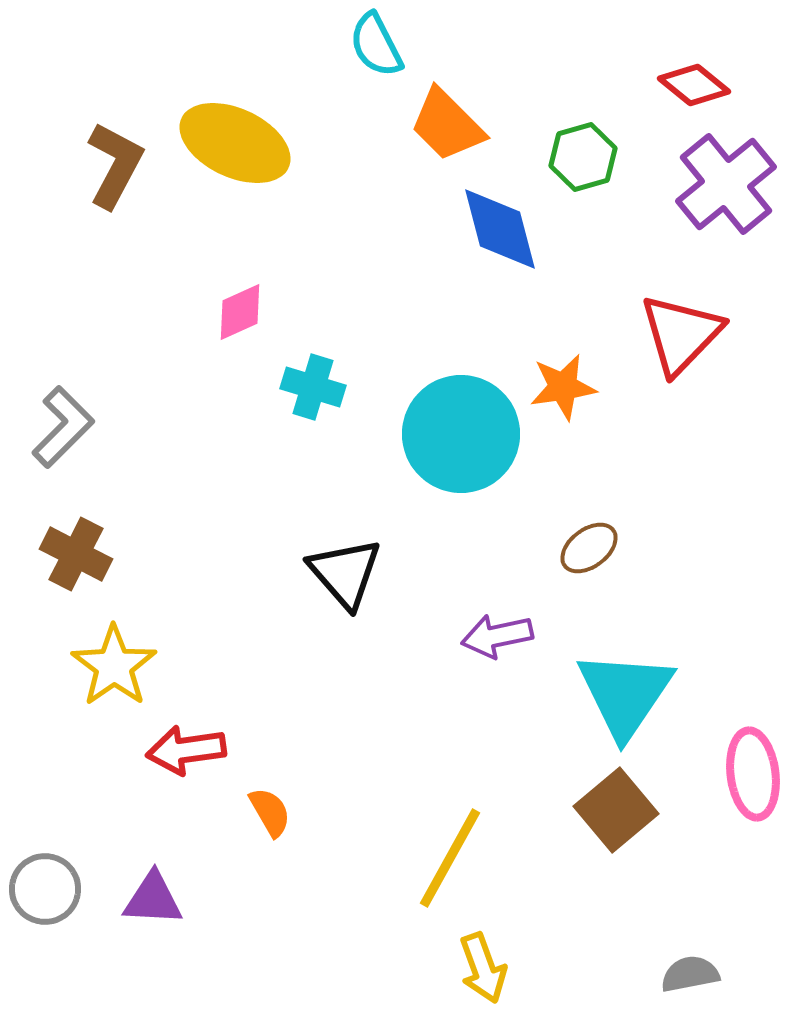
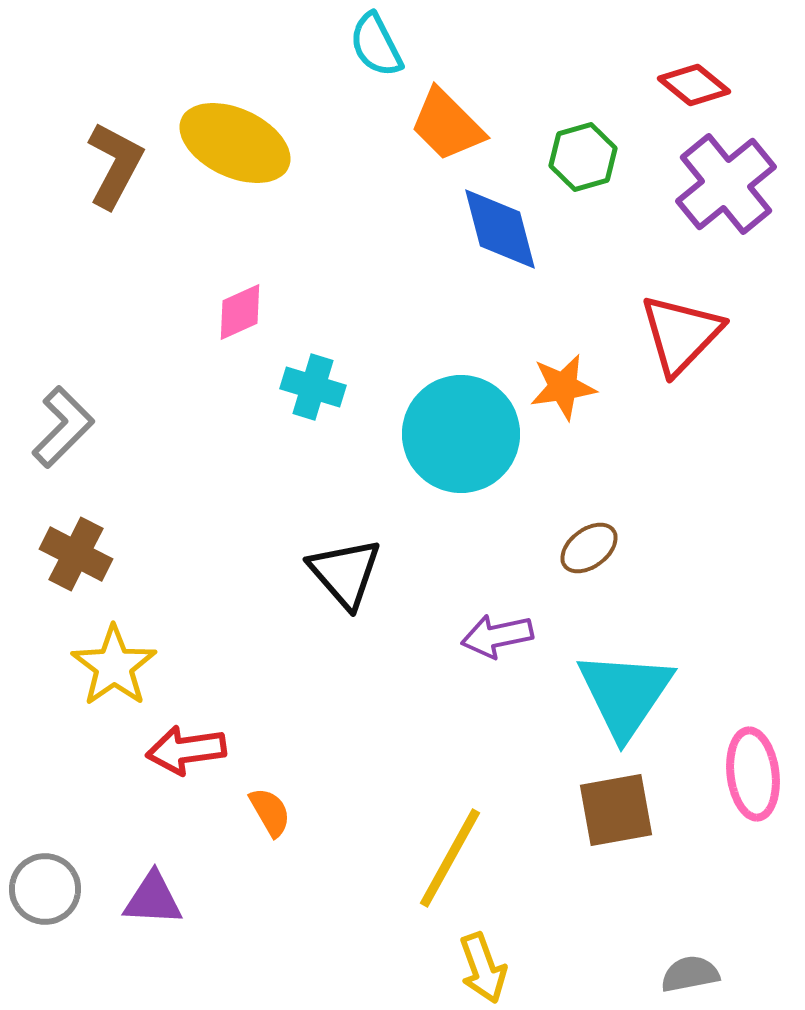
brown square: rotated 30 degrees clockwise
